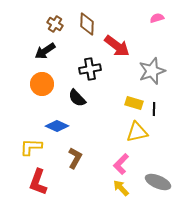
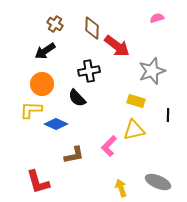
brown diamond: moved 5 px right, 4 px down
black cross: moved 1 px left, 2 px down
yellow rectangle: moved 2 px right, 2 px up
black line: moved 14 px right, 6 px down
blue diamond: moved 1 px left, 2 px up
yellow triangle: moved 3 px left, 2 px up
yellow L-shape: moved 37 px up
brown L-shape: moved 1 px left, 3 px up; rotated 50 degrees clockwise
pink L-shape: moved 12 px left, 18 px up
red L-shape: rotated 36 degrees counterclockwise
yellow arrow: rotated 24 degrees clockwise
